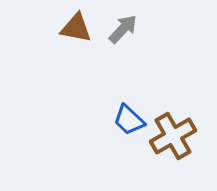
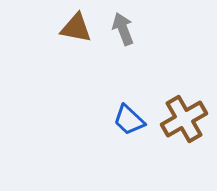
gray arrow: rotated 64 degrees counterclockwise
brown cross: moved 11 px right, 17 px up
